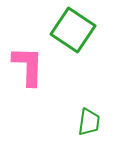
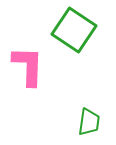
green square: moved 1 px right
